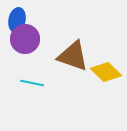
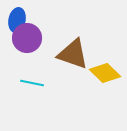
purple circle: moved 2 px right, 1 px up
brown triangle: moved 2 px up
yellow diamond: moved 1 px left, 1 px down
